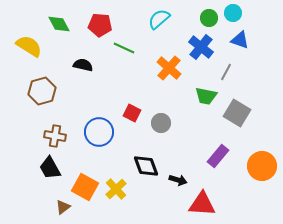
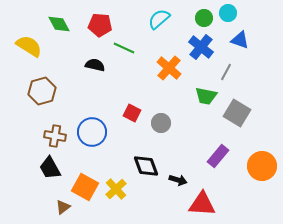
cyan circle: moved 5 px left
green circle: moved 5 px left
black semicircle: moved 12 px right
blue circle: moved 7 px left
